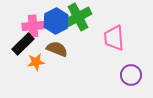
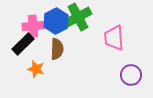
brown semicircle: rotated 70 degrees clockwise
orange star: moved 7 px down; rotated 24 degrees clockwise
